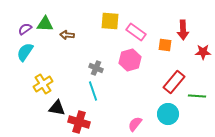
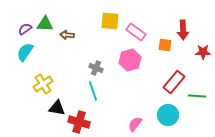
cyan circle: moved 1 px down
